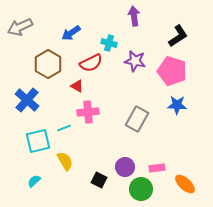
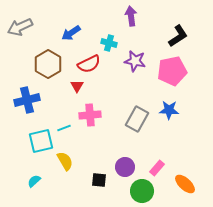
purple arrow: moved 3 px left
red semicircle: moved 2 px left, 1 px down
pink pentagon: rotated 28 degrees counterclockwise
red triangle: rotated 32 degrees clockwise
blue cross: rotated 35 degrees clockwise
blue star: moved 8 px left, 5 px down
pink cross: moved 2 px right, 3 px down
cyan square: moved 3 px right
pink rectangle: rotated 42 degrees counterclockwise
black square: rotated 21 degrees counterclockwise
green circle: moved 1 px right, 2 px down
